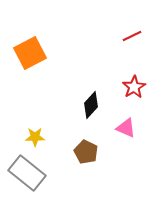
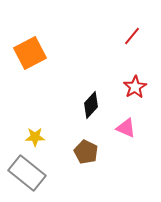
red line: rotated 24 degrees counterclockwise
red star: moved 1 px right
